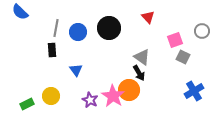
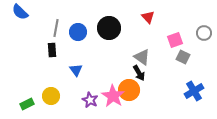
gray circle: moved 2 px right, 2 px down
